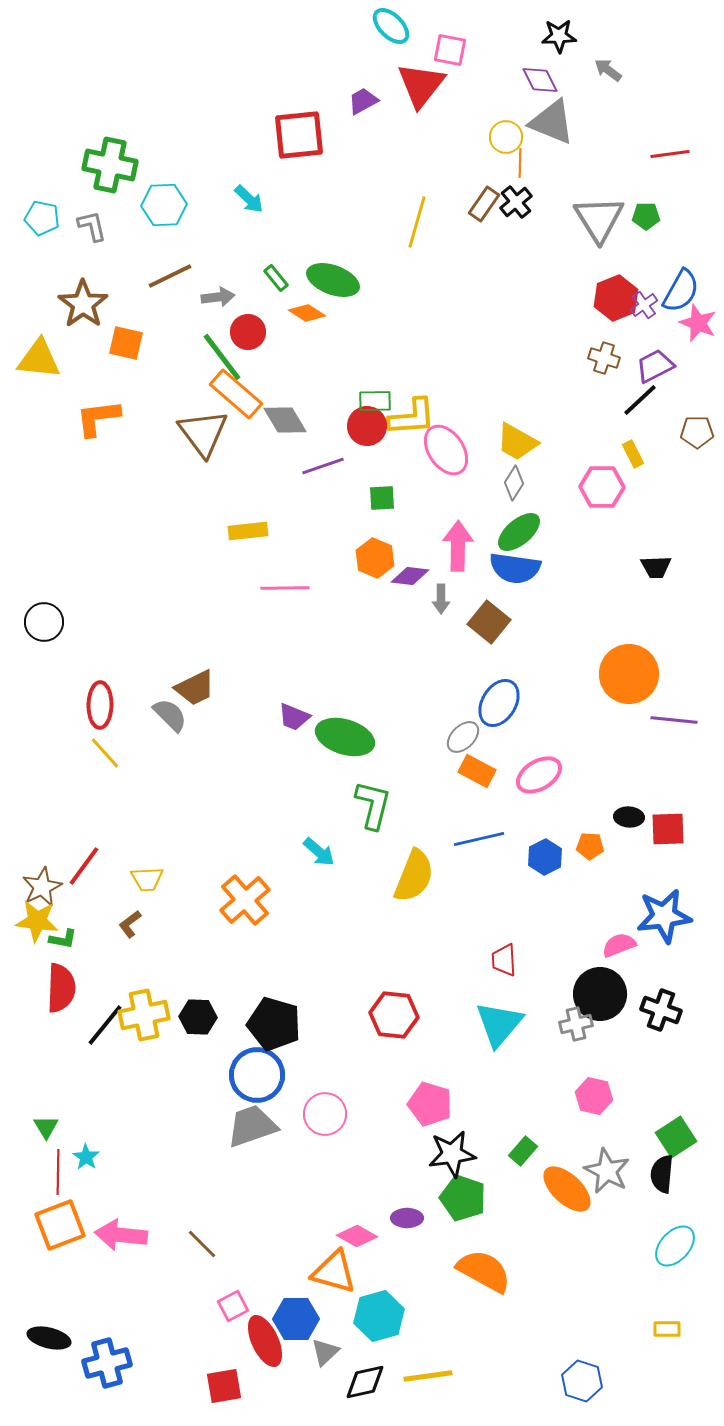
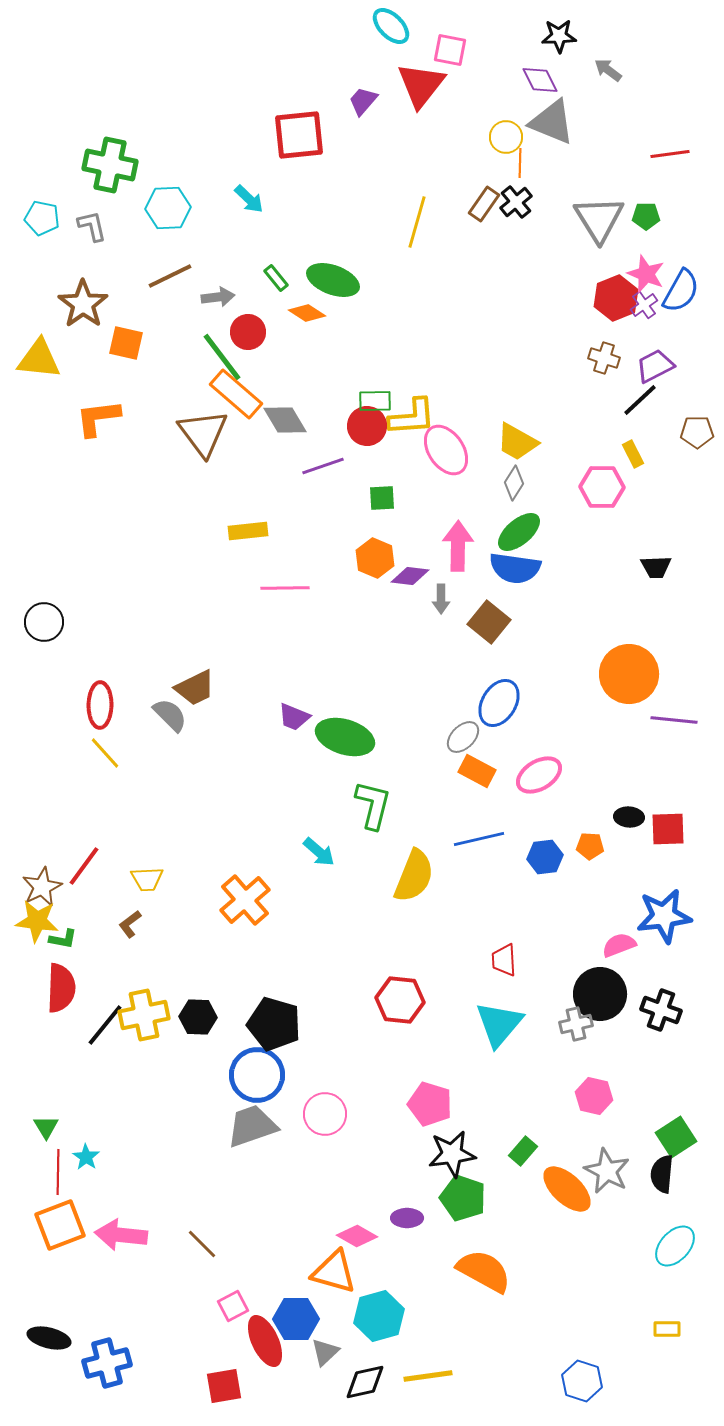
purple trapezoid at (363, 101): rotated 20 degrees counterclockwise
cyan hexagon at (164, 205): moved 4 px right, 3 px down
pink star at (698, 323): moved 52 px left, 49 px up
blue hexagon at (545, 857): rotated 20 degrees clockwise
red hexagon at (394, 1015): moved 6 px right, 15 px up
